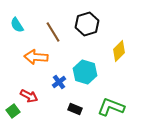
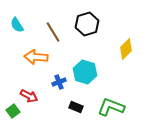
yellow diamond: moved 7 px right, 2 px up
blue cross: rotated 16 degrees clockwise
black rectangle: moved 1 px right, 2 px up
